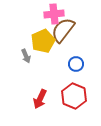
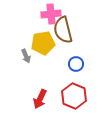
pink cross: moved 3 px left
brown semicircle: rotated 52 degrees counterclockwise
yellow pentagon: moved 2 px down; rotated 15 degrees clockwise
